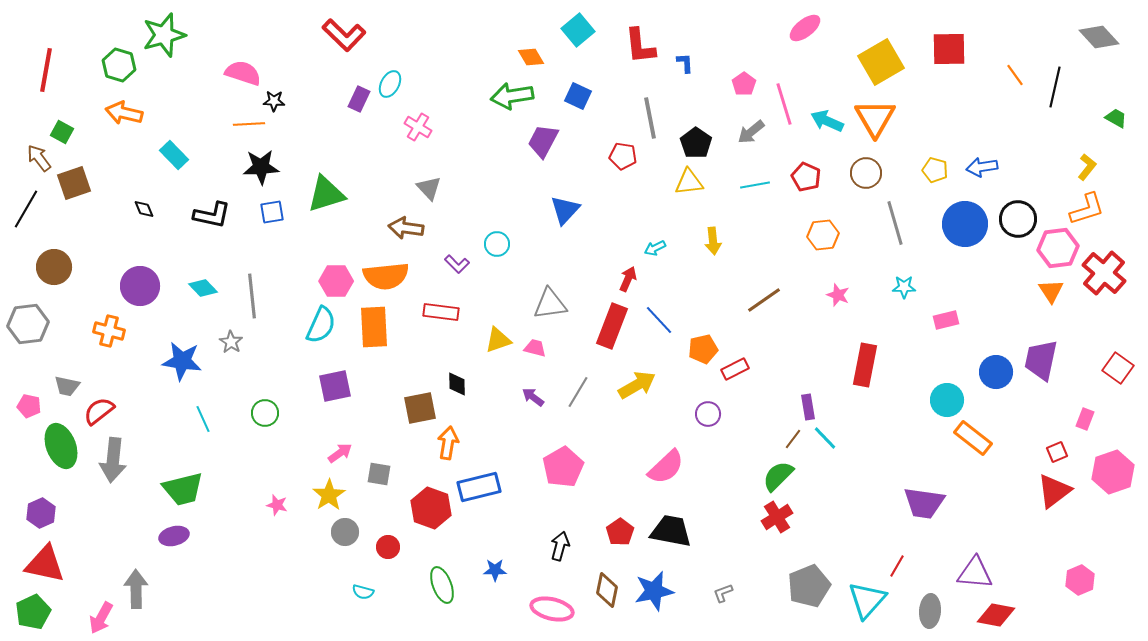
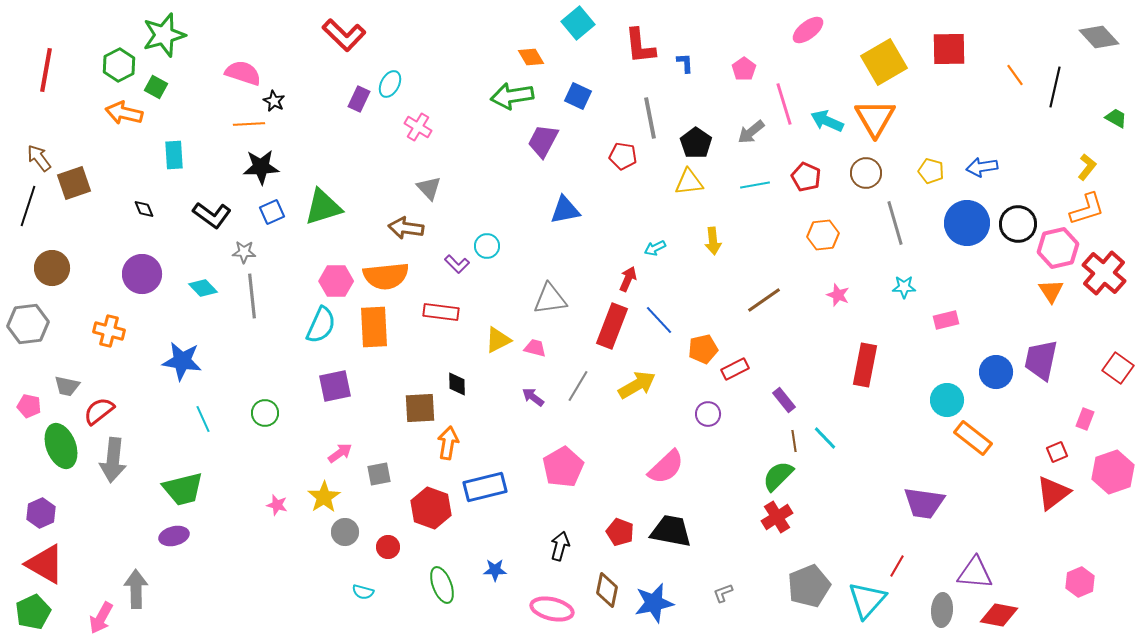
pink ellipse at (805, 28): moved 3 px right, 2 px down
cyan square at (578, 30): moved 7 px up
yellow square at (881, 62): moved 3 px right
green hexagon at (119, 65): rotated 16 degrees clockwise
pink pentagon at (744, 84): moved 15 px up
black star at (274, 101): rotated 25 degrees clockwise
green square at (62, 132): moved 94 px right, 45 px up
cyan rectangle at (174, 155): rotated 40 degrees clockwise
yellow pentagon at (935, 170): moved 4 px left, 1 px down
green triangle at (326, 194): moved 3 px left, 13 px down
black line at (26, 209): moved 2 px right, 3 px up; rotated 12 degrees counterclockwise
blue triangle at (565, 210): rotated 36 degrees clockwise
blue square at (272, 212): rotated 15 degrees counterclockwise
black L-shape at (212, 215): rotated 24 degrees clockwise
black circle at (1018, 219): moved 5 px down
blue circle at (965, 224): moved 2 px right, 1 px up
cyan circle at (497, 244): moved 10 px left, 2 px down
pink hexagon at (1058, 248): rotated 6 degrees counterclockwise
brown circle at (54, 267): moved 2 px left, 1 px down
purple circle at (140, 286): moved 2 px right, 12 px up
gray triangle at (550, 304): moved 5 px up
yellow triangle at (498, 340): rotated 8 degrees counterclockwise
gray star at (231, 342): moved 13 px right, 90 px up; rotated 30 degrees counterclockwise
gray line at (578, 392): moved 6 px up
purple rectangle at (808, 407): moved 24 px left, 7 px up; rotated 30 degrees counterclockwise
brown square at (420, 408): rotated 8 degrees clockwise
brown line at (793, 439): moved 1 px right, 2 px down; rotated 45 degrees counterclockwise
gray square at (379, 474): rotated 20 degrees counterclockwise
blue rectangle at (479, 487): moved 6 px right
red triangle at (1054, 491): moved 1 px left, 2 px down
yellow star at (329, 495): moved 5 px left, 2 px down
red pentagon at (620, 532): rotated 16 degrees counterclockwise
red triangle at (45, 564): rotated 18 degrees clockwise
pink hexagon at (1080, 580): moved 2 px down
blue star at (654, 591): moved 12 px down
gray ellipse at (930, 611): moved 12 px right, 1 px up
red diamond at (996, 615): moved 3 px right
